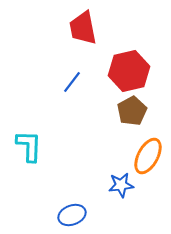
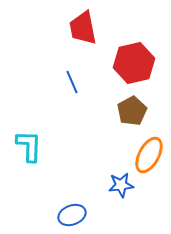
red hexagon: moved 5 px right, 8 px up
blue line: rotated 60 degrees counterclockwise
orange ellipse: moved 1 px right, 1 px up
